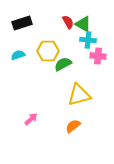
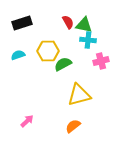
green triangle: moved 1 px right, 1 px down; rotated 18 degrees counterclockwise
pink cross: moved 3 px right, 5 px down; rotated 21 degrees counterclockwise
pink arrow: moved 4 px left, 2 px down
